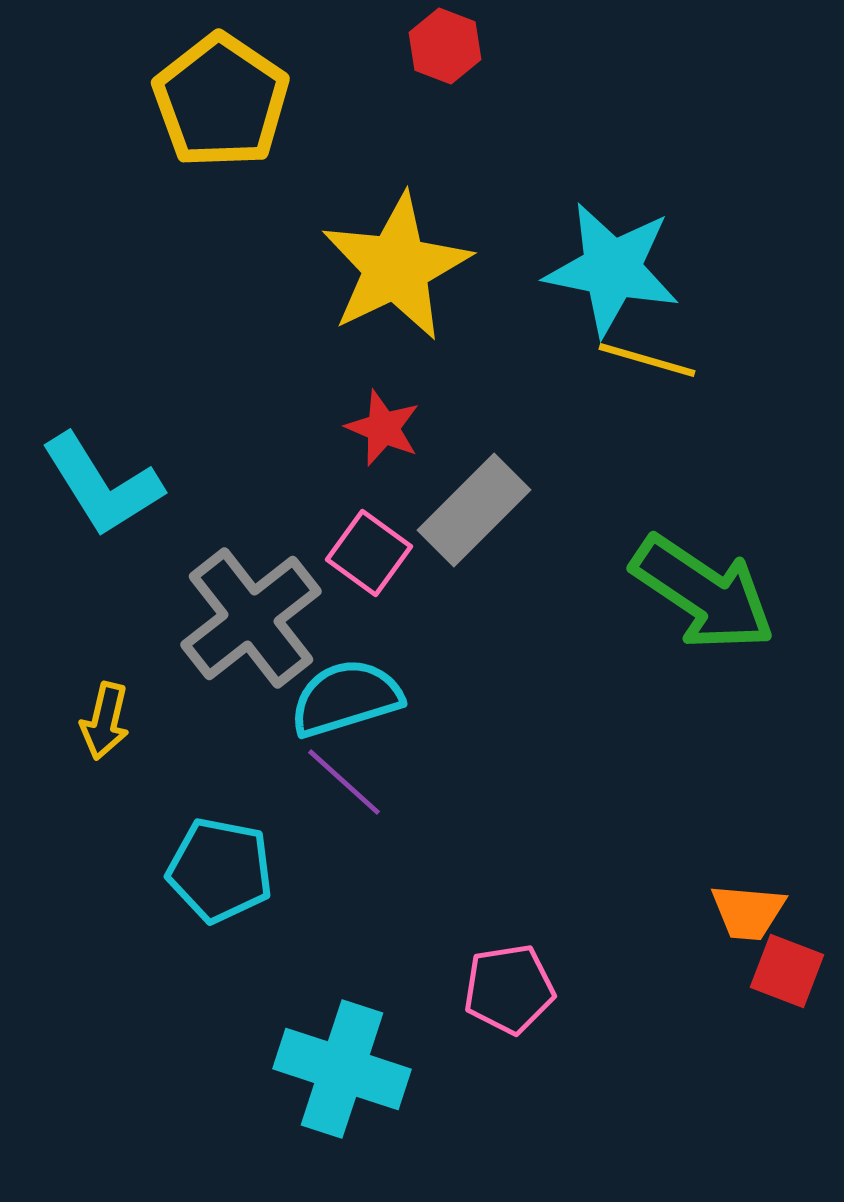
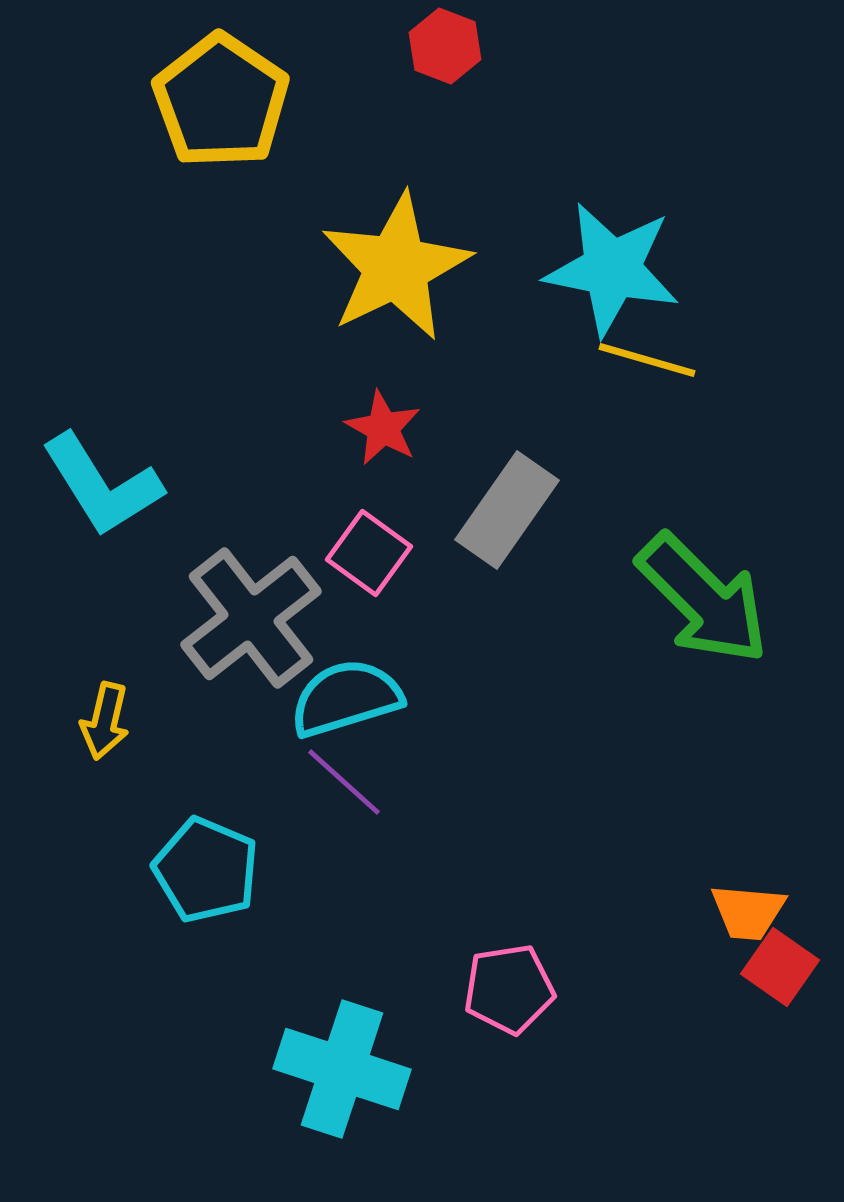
red star: rotated 6 degrees clockwise
gray rectangle: moved 33 px right; rotated 10 degrees counterclockwise
green arrow: moved 6 px down; rotated 11 degrees clockwise
cyan pentagon: moved 14 px left; rotated 12 degrees clockwise
red square: moved 7 px left, 4 px up; rotated 14 degrees clockwise
